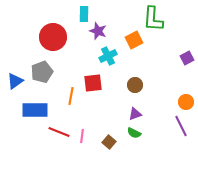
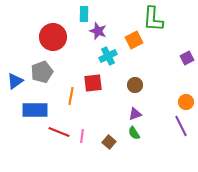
green semicircle: rotated 32 degrees clockwise
